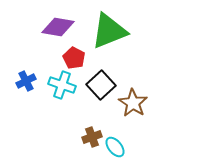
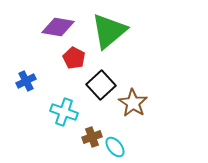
green triangle: rotated 18 degrees counterclockwise
cyan cross: moved 2 px right, 27 px down
